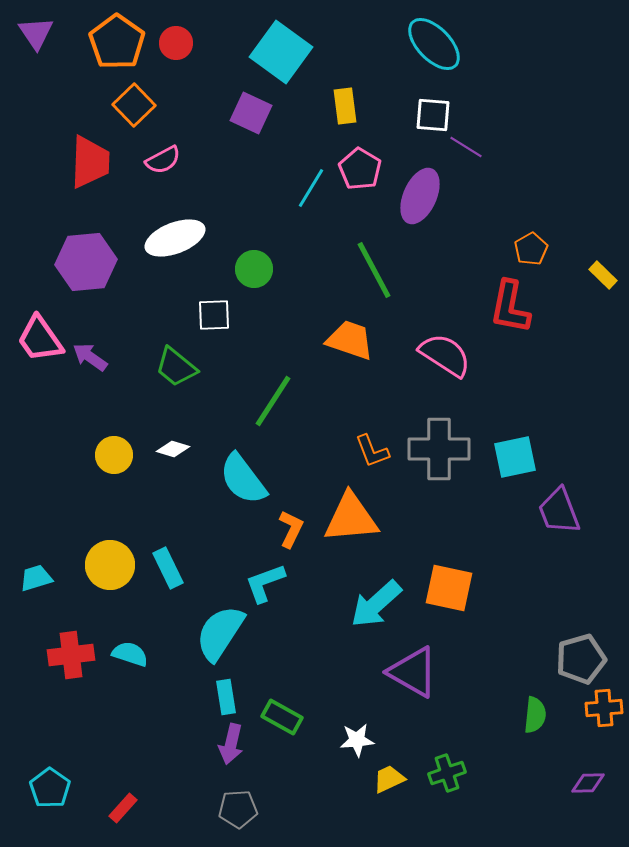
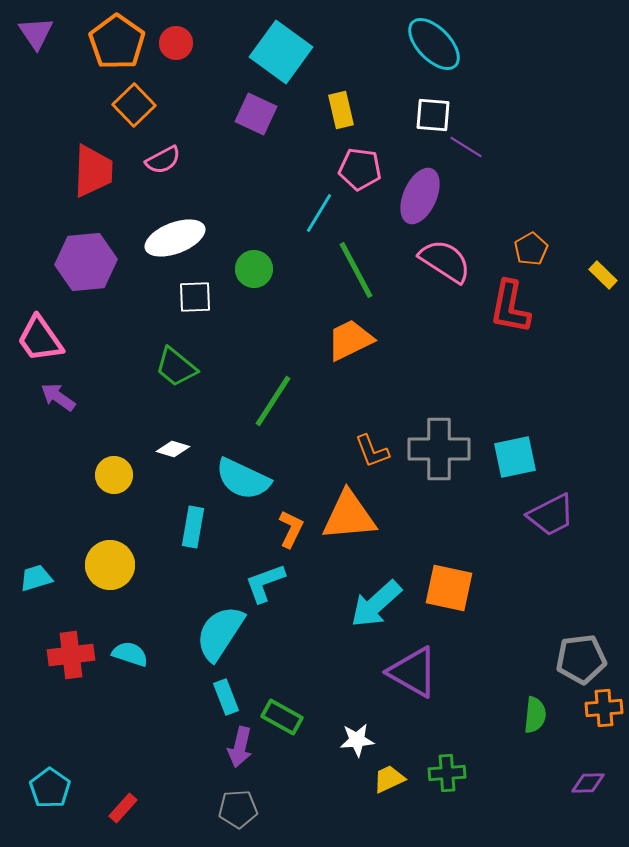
yellow rectangle at (345, 106): moved 4 px left, 4 px down; rotated 6 degrees counterclockwise
purple square at (251, 113): moved 5 px right, 1 px down
red trapezoid at (90, 162): moved 3 px right, 9 px down
pink pentagon at (360, 169): rotated 24 degrees counterclockwise
cyan line at (311, 188): moved 8 px right, 25 px down
green line at (374, 270): moved 18 px left
white square at (214, 315): moved 19 px left, 18 px up
orange trapezoid at (350, 340): rotated 45 degrees counterclockwise
pink semicircle at (445, 355): moved 94 px up
purple arrow at (90, 357): moved 32 px left, 40 px down
yellow circle at (114, 455): moved 20 px down
cyan semicircle at (243, 479): rotated 28 degrees counterclockwise
purple trapezoid at (559, 511): moved 8 px left, 4 px down; rotated 96 degrees counterclockwise
orange triangle at (351, 518): moved 2 px left, 2 px up
cyan rectangle at (168, 568): moved 25 px right, 41 px up; rotated 36 degrees clockwise
gray pentagon at (581, 659): rotated 9 degrees clockwise
cyan rectangle at (226, 697): rotated 12 degrees counterclockwise
purple arrow at (231, 744): moved 9 px right, 3 px down
green cross at (447, 773): rotated 15 degrees clockwise
